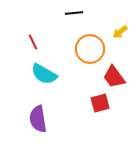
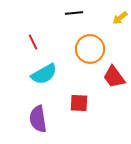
yellow arrow: moved 14 px up
cyan semicircle: rotated 60 degrees counterclockwise
red square: moved 21 px left; rotated 18 degrees clockwise
